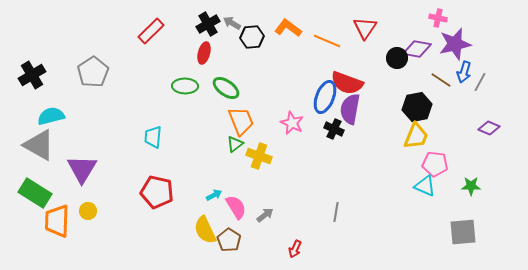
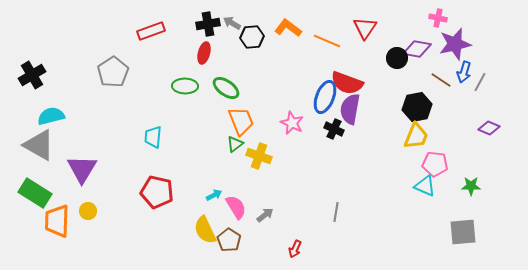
black cross at (208, 24): rotated 20 degrees clockwise
red rectangle at (151, 31): rotated 24 degrees clockwise
gray pentagon at (93, 72): moved 20 px right
